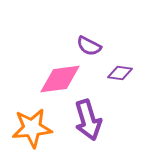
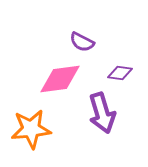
purple semicircle: moved 7 px left, 4 px up
purple arrow: moved 14 px right, 7 px up
orange star: moved 1 px left, 1 px down
